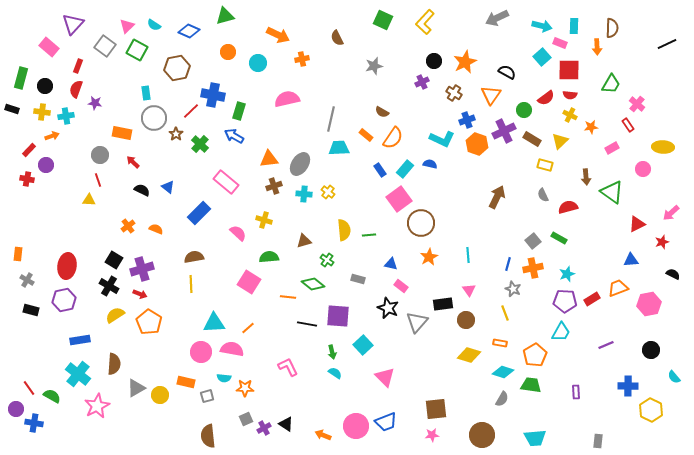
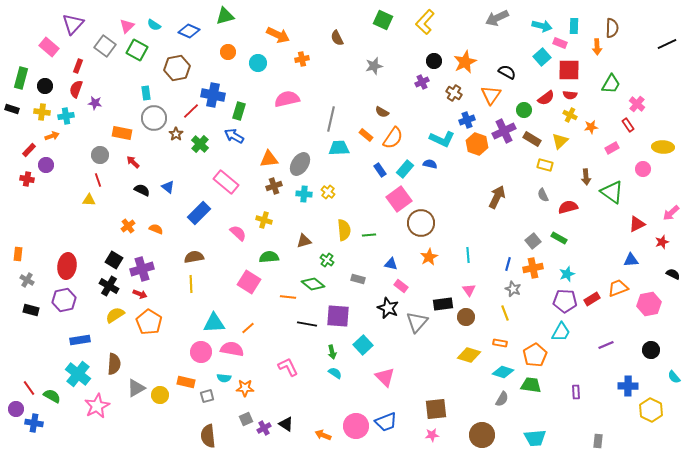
brown circle at (466, 320): moved 3 px up
